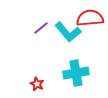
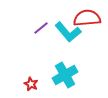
red semicircle: moved 3 px left
cyan cross: moved 11 px left, 2 px down; rotated 20 degrees counterclockwise
red star: moved 6 px left
